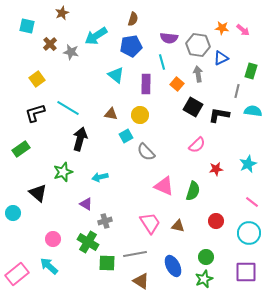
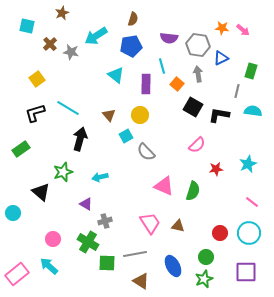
cyan line at (162, 62): moved 4 px down
brown triangle at (111, 114): moved 2 px left, 1 px down; rotated 40 degrees clockwise
black triangle at (38, 193): moved 3 px right, 1 px up
red circle at (216, 221): moved 4 px right, 12 px down
